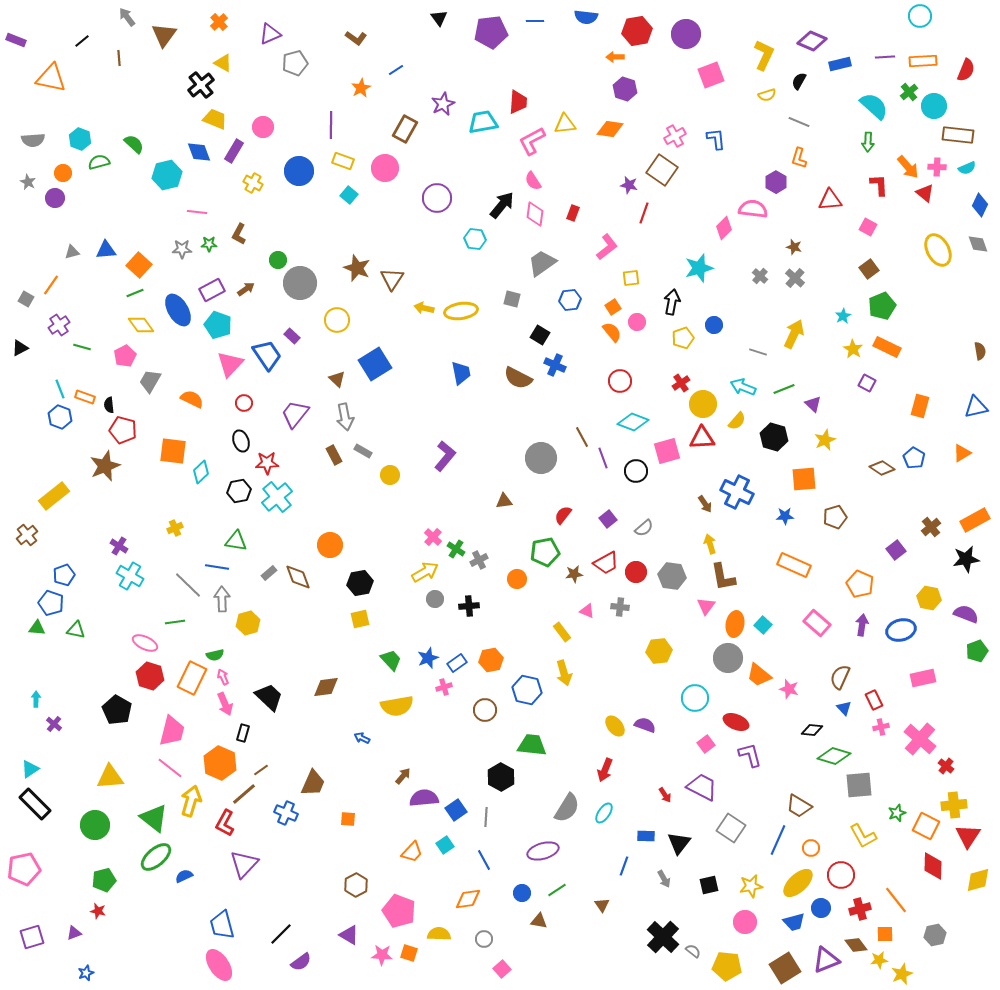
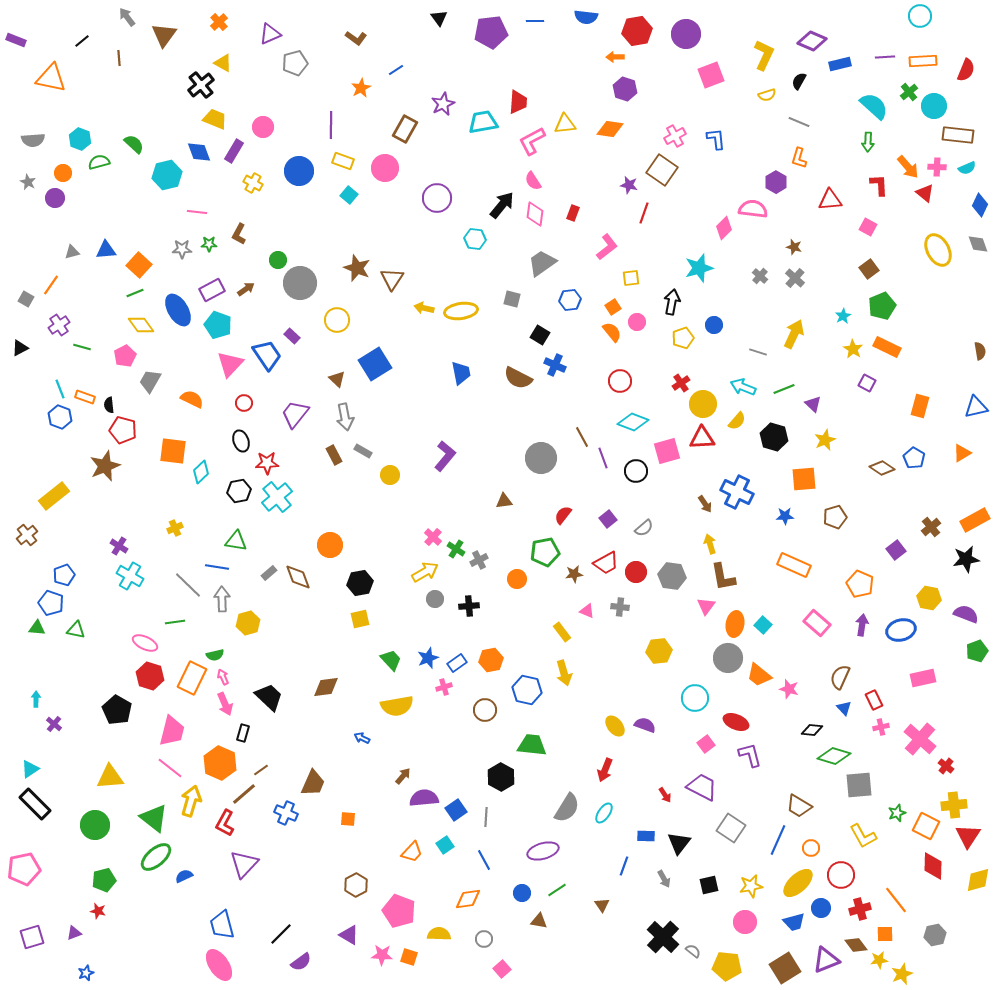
orange square at (409, 953): moved 4 px down
